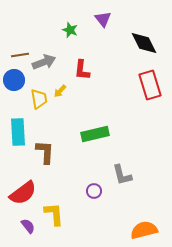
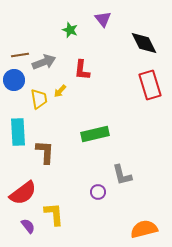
purple circle: moved 4 px right, 1 px down
orange semicircle: moved 1 px up
